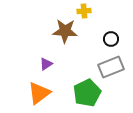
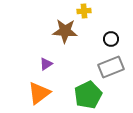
green pentagon: moved 1 px right, 2 px down
